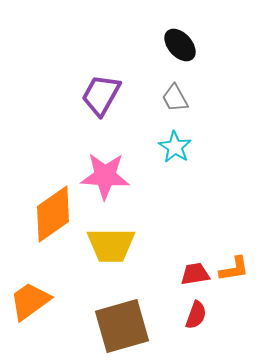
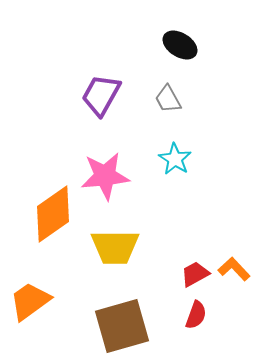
black ellipse: rotated 16 degrees counterclockwise
gray trapezoid: moved 7 px left, 1 px down
cyan star: moved 12 px down
pink star: rotated 9 degrees counterclockwise
yellow trapezoid: moved 4 px right, 2 px down
orange L-shape: rotated 124 degrees counterclockwise
red trapezoid: rotated 20 degrees counterclockwise
